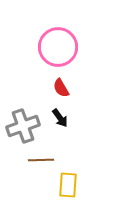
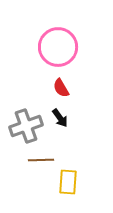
gray cross: moved 3 px right
yellow rectangle: moved 3 px up
